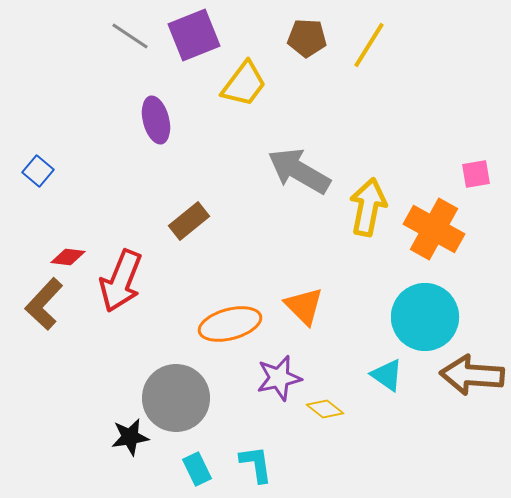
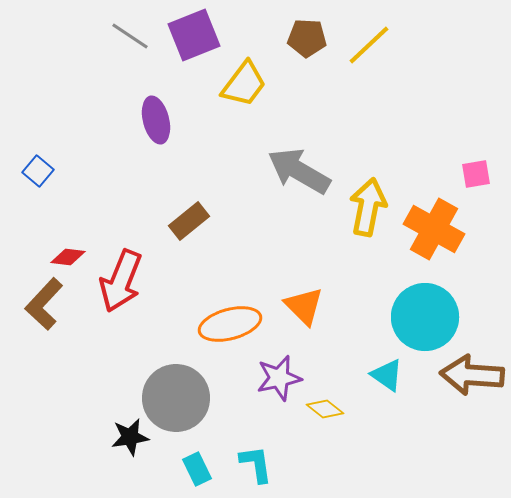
yellow line: rotated 15 degrees clockwise
